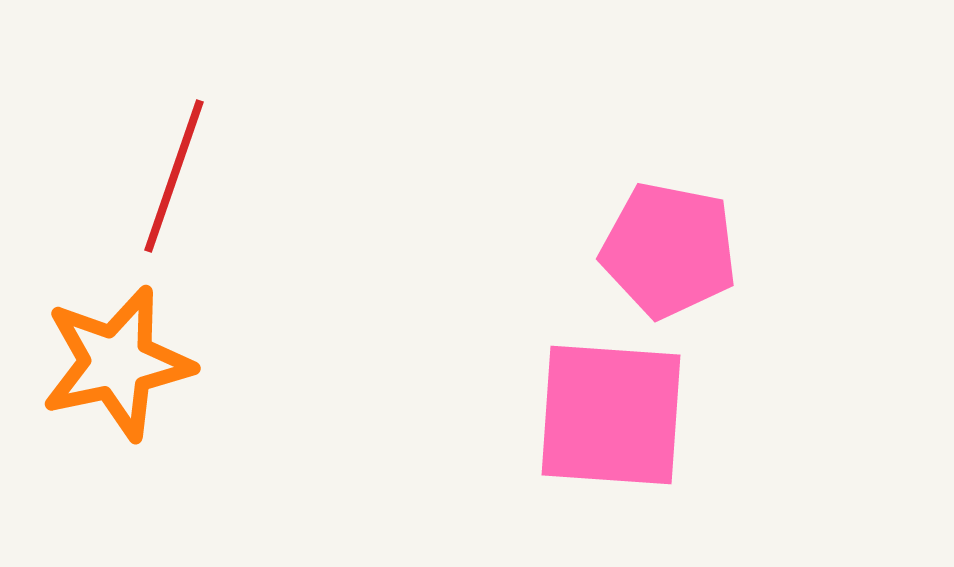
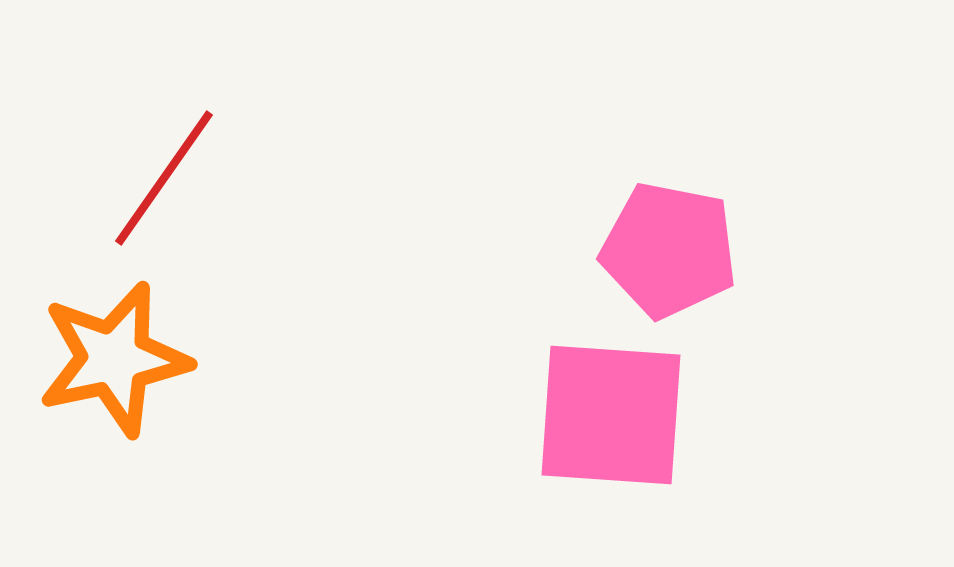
red line: moved 10 px left, 2 px down; rotated 16 degrees clockwise
orange star: moved 3 px left, 4 px up
